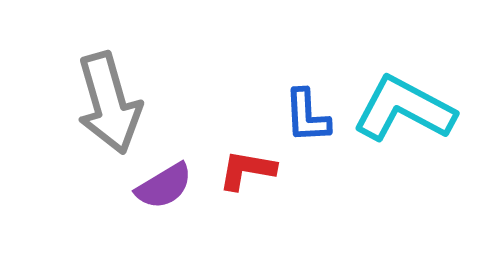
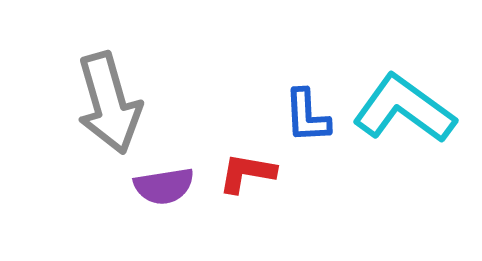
cyan L-shape: rotated 8 degrees clockwise
red L-shape: moved 3 px down
purple semicircle: rotated 22 degrees clockwise
